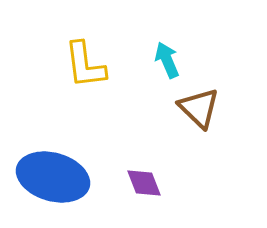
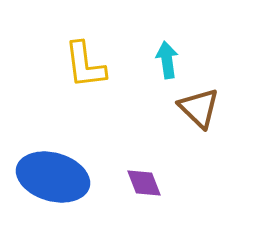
cyan arrow: rotated 15 degrees clockwise
